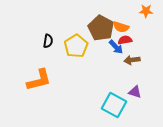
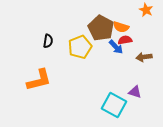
orange star: moved 1 px up; rotated 24 degrees clockwise
yellow pentagon: moved 4 px right, 1 px down; rotated 10 degrees clockwise
brown arrow: moved 12 px right, 3 px up
